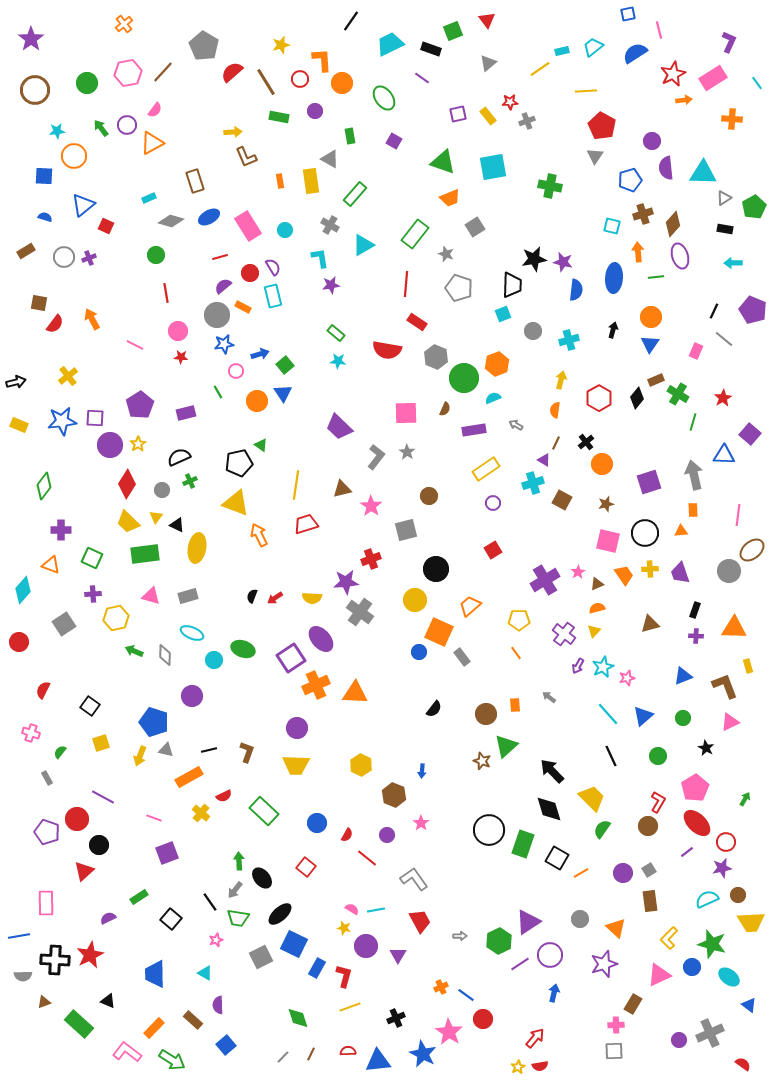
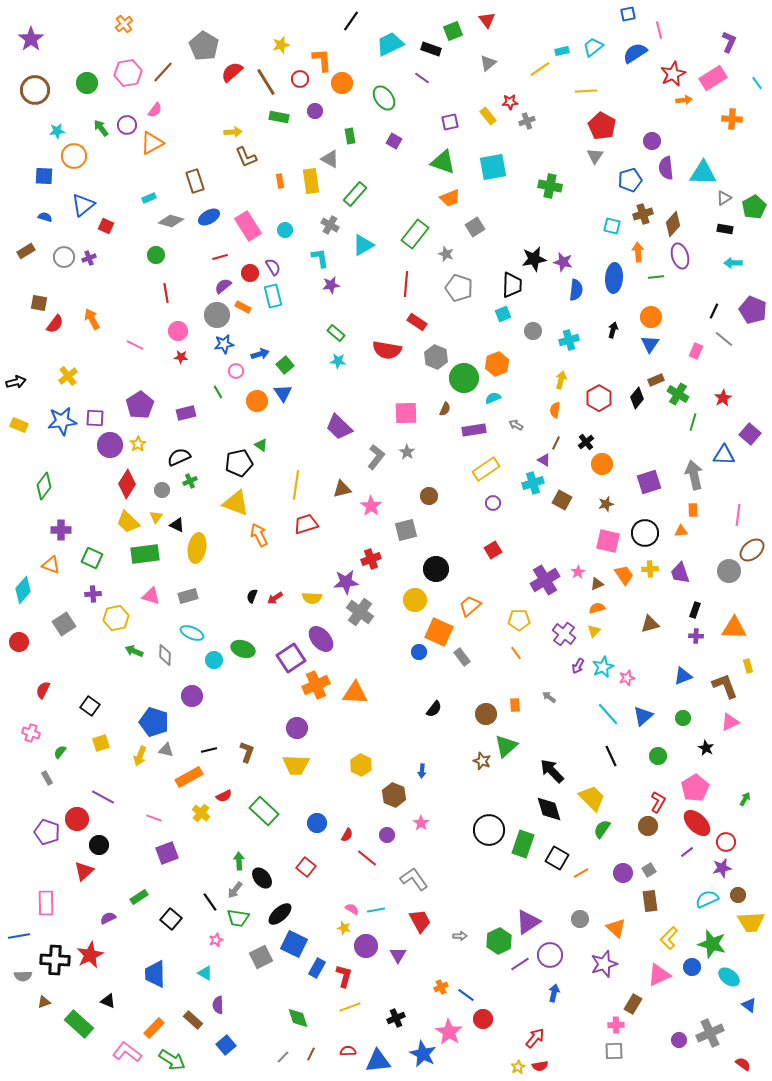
purple square at (458, 114): moved 8 px left, 8 px down
